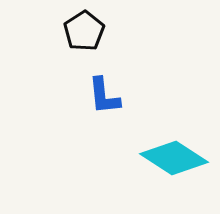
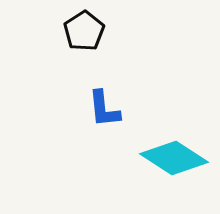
blue L-shape: moved 13 px down
